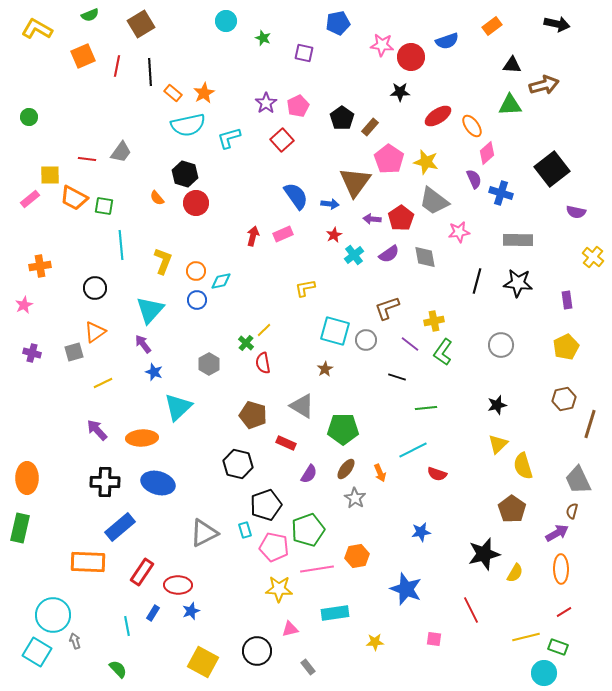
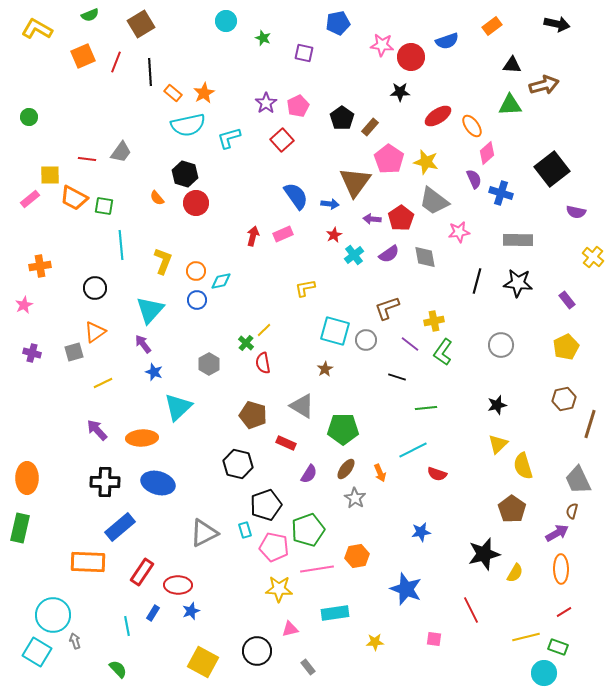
red line at (117, 66): moved 1 px left, 4 px up; rotated 10 degrees clockwise
purple rectangle at (567, 300): rotated 30 degrees counterclockwise
